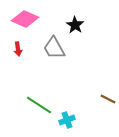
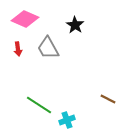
gray trapezoid: moved 6 px left
